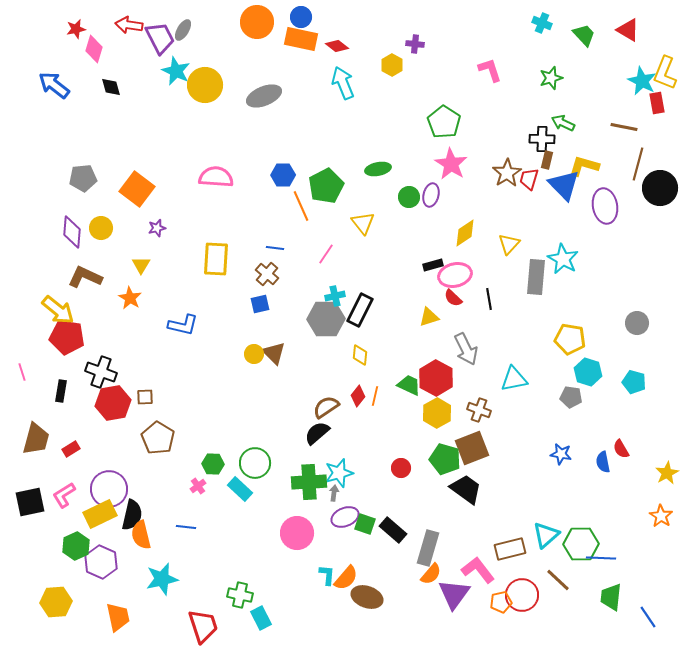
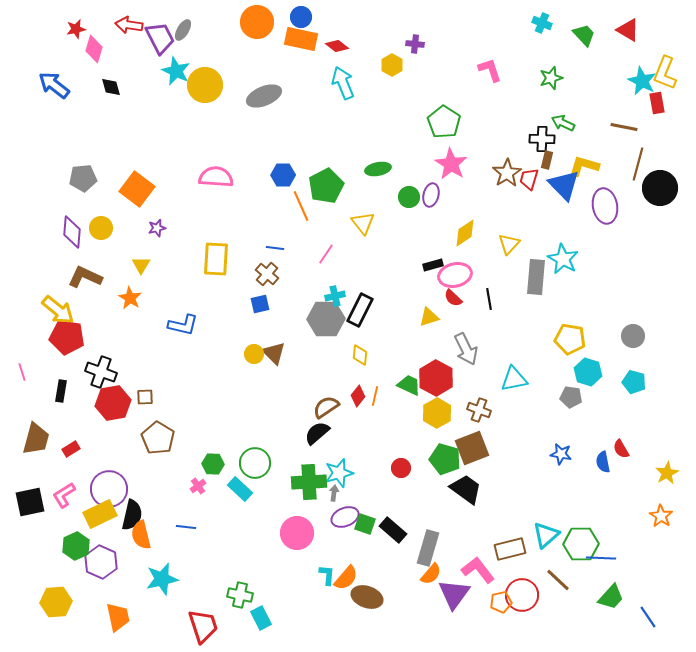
gray circle at (637, 323): moved 4 px left, 13 px down
green trapezoid at (611, 597): rotated 144 degrees counterclockwise
